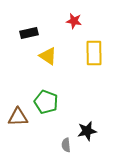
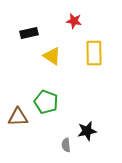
yellow triangle: moved 4 px right
